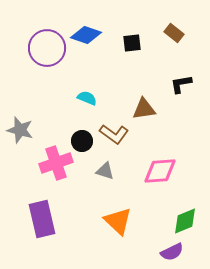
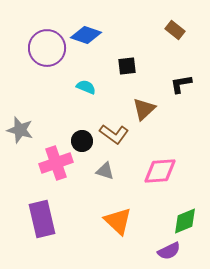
brown rectangle: moved 1 px right, 3 px up
black square: moved 5 px left, 23 px down
cyan semicircle: moved 1 px left, 11 px up
brown triangle: rotated 35 degrees counterclockwise
purple semicircle: moved 3 px left, 1 px up
